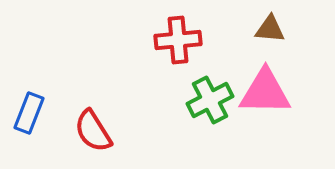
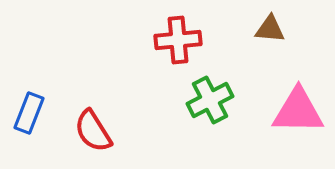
pink triangle: moved 33 px right, 19 px down
